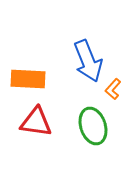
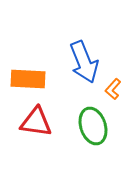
blue arrow: moved 4 px left, 1 px down
